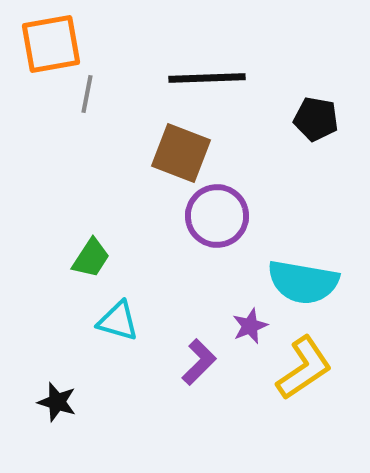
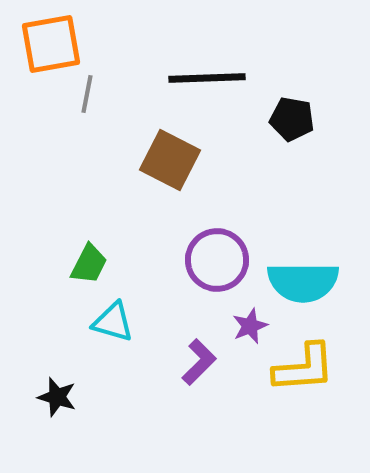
black pentagon: moved 24 px left
brown square: moved 11 px left, 7 px down; rotated 6 degrees clockwise
purple circle: moved 44 px down
green trapezoid: moved 2 px left, 6 px down; rotated 6 degrees counterclockwise
cyan semicircle: rotated 10 degrees counterclockwise
cyan triangle: moved 5 px left, 1 px down
yellow L-shape: rotated 30 degrees clockwise
black star: moved 5 px up
